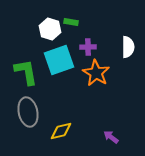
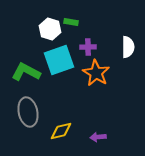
green L-shape: rotated 52 degrees counterclockwise
purple arrow: moved 13 px left; rotated 42 degrees counterclockwise
